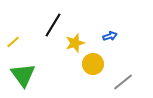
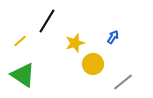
black line: moved 6 px left, 4 px up
blue arrow: moved 3 px right, 1 px down; rotated 40 degrees counterclockwise
yellow line: moved 7 px right, 1 px up
green triangle: rotated 20 degrees counterclockwise
